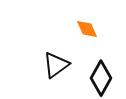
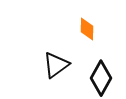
orange diamond: rotated 25 degrees clockwise
